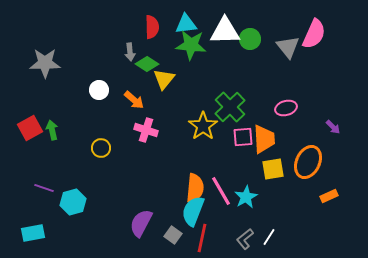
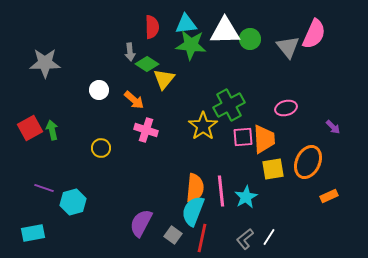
green cross: moved 1 px left, 2 px up; rotated 16 degrees clockwise
pink line: rotated 24 degrees clockwise
